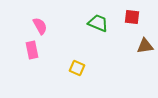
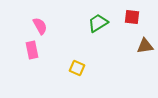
green trapezoid: rotated 55 degrees counterclockwise
